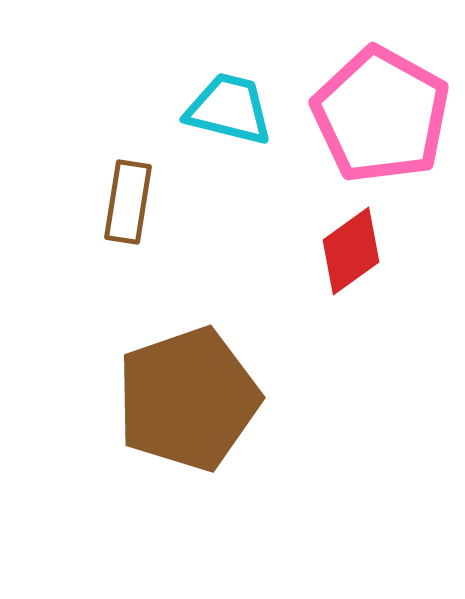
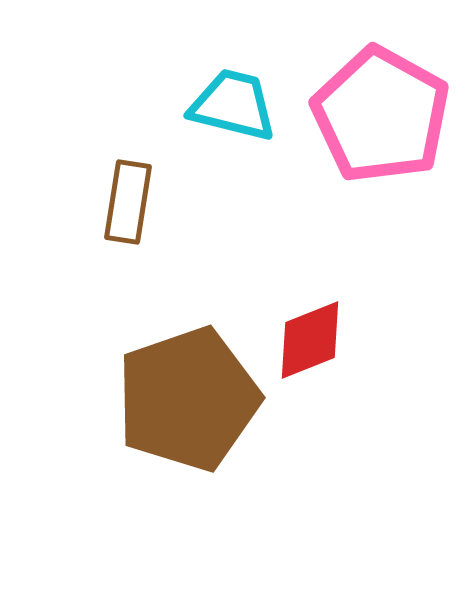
cyan trapezoid: moved 4 px right, 4 px up
red diamond: moved 41 px left, 89 px down; rotated 14 degrees clockwise
